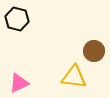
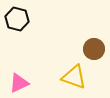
brown circle: moved 2 px up
yellow triangle: rotated 12 degrees clockwise
